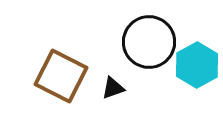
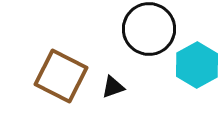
black circle: moved 13 px up
black triangle: moved 1 px up
